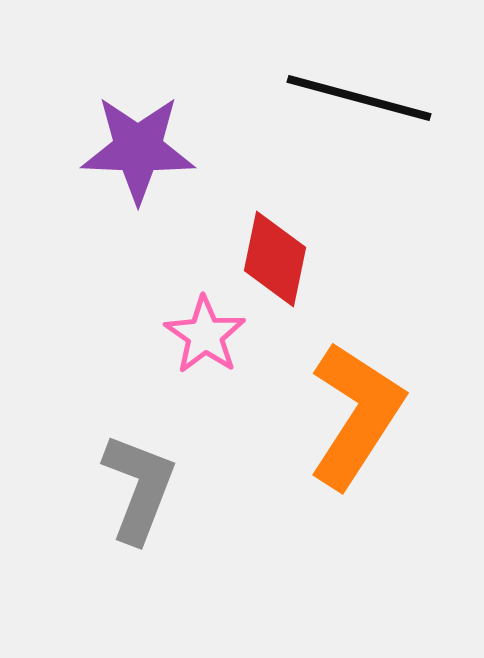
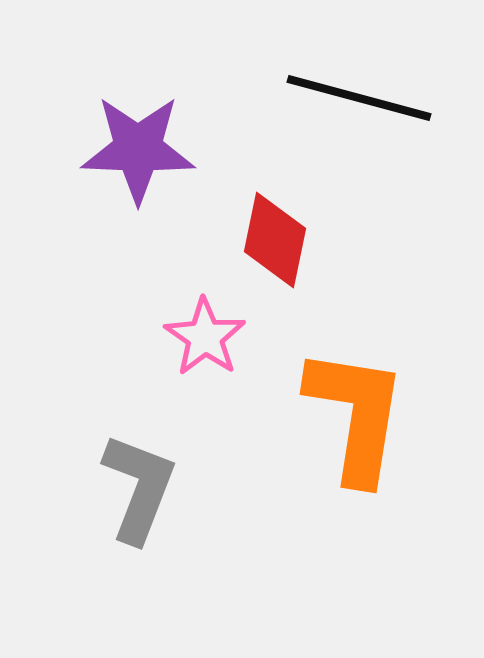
red diamond: moved 19 px up
pink star: moved 2 px down
orange L-shape: rotated 24 degrees counterclockwise
